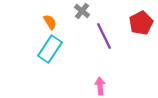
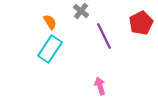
gray cross: moved 1 px left
pink arrow: rotated 12 degrees counterclockwise
